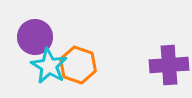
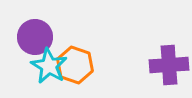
orange hexagon: moved 3 px left
